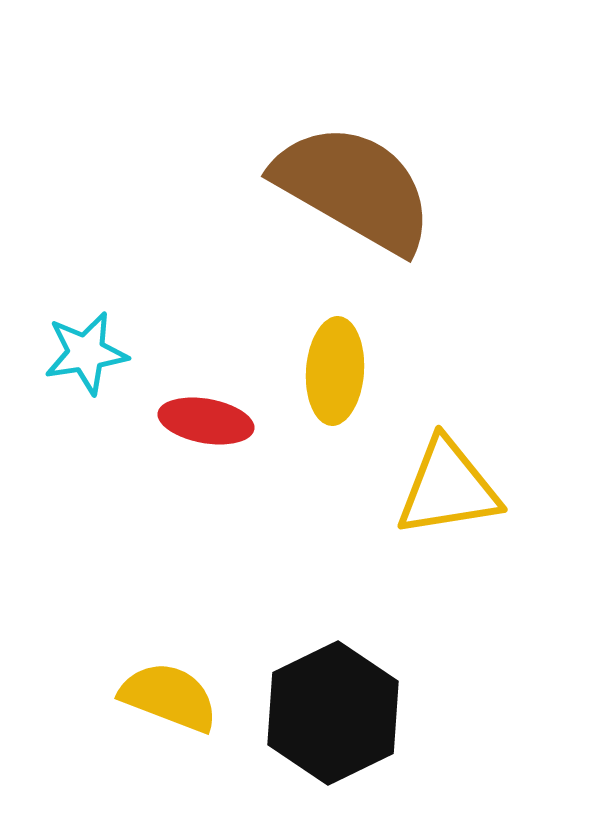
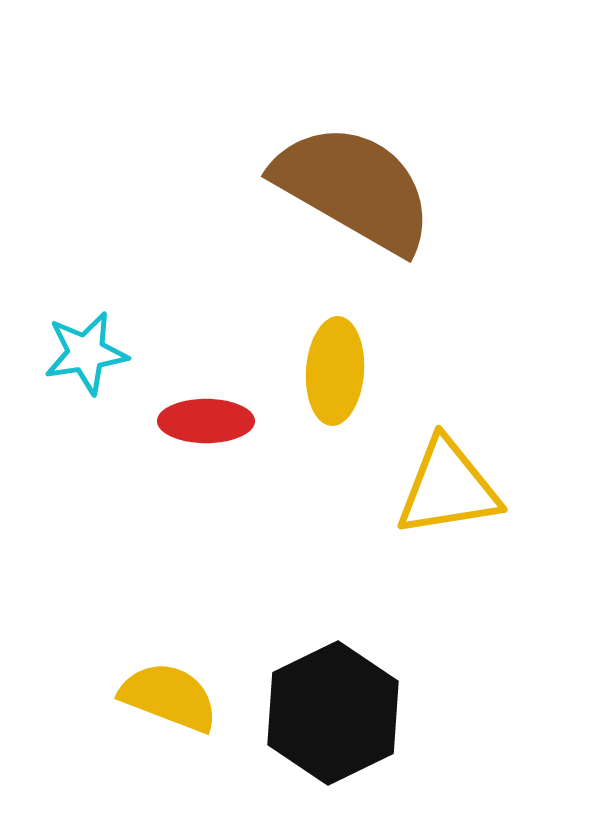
red ellipse: rotated 10 degrees counterclockwise
